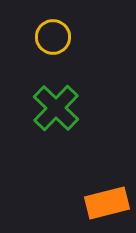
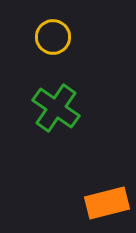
green cross: rotated 9 degrees counterclockwise
